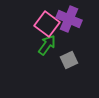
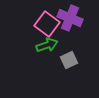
purple cross: moved 1 px right, 1 px up
green arrow: rotated 35 degrees clockwise
